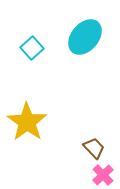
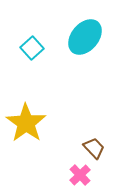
yellow star: moved 1 px left, 1 px down
pink cross: moved 23 px left
